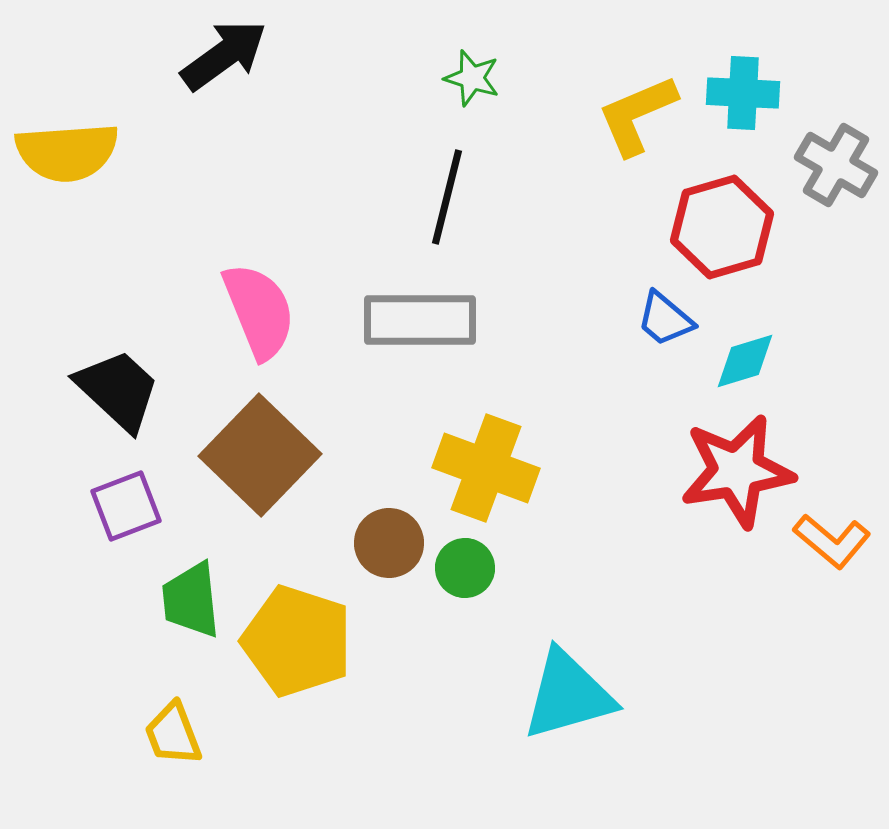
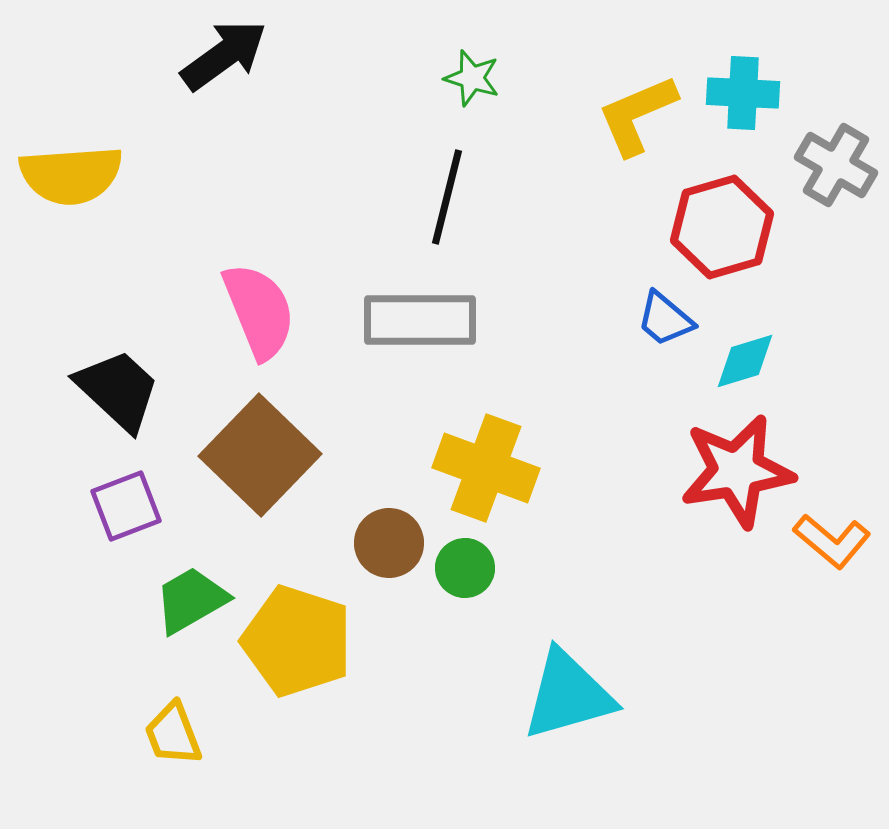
yellow semicircle: moved 4 px right, 23 px down
green trapezoid: rotated 66 degrees clockwise
